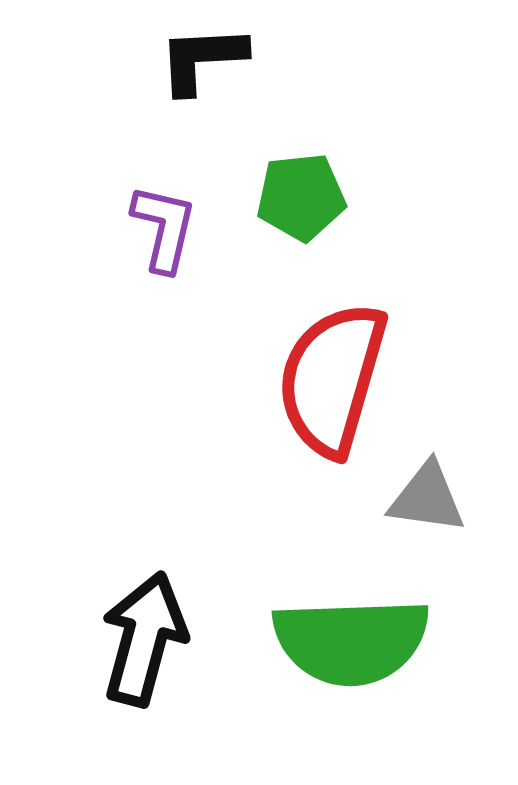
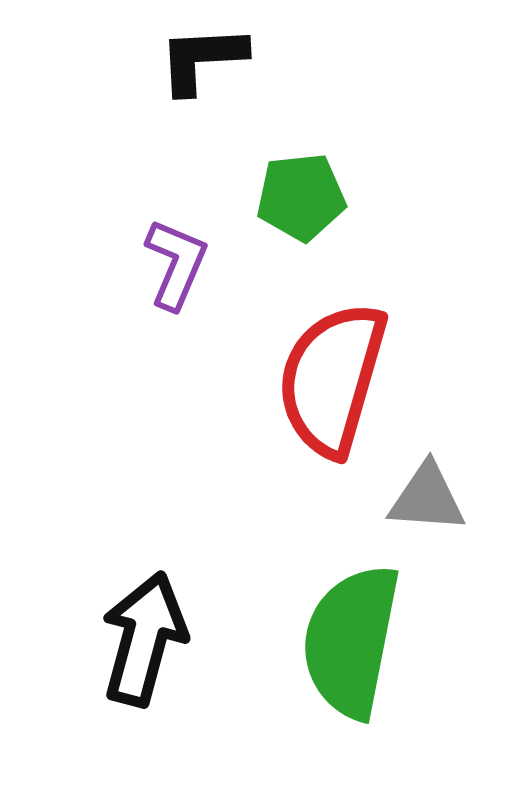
purple L-shape: moved 12 px right, 36 px down; rotated 10 degrees clockwise
gray triangle: rotated 4 degrees counterclockwise
green semicircle: rotated 103 degrees clockwise
